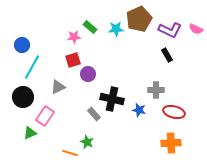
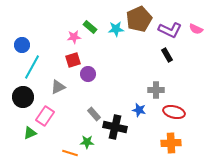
black cross: moved 3 px right, 28 px down
green star: rotated 24 degrees counterclockwise
